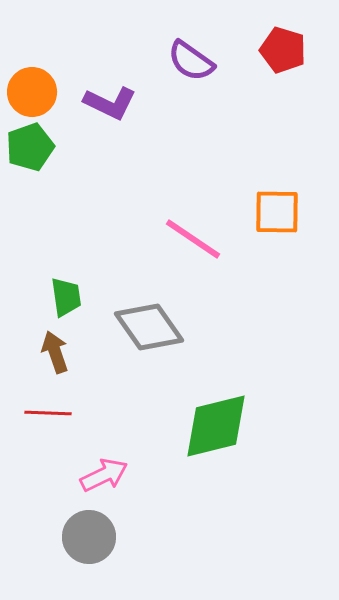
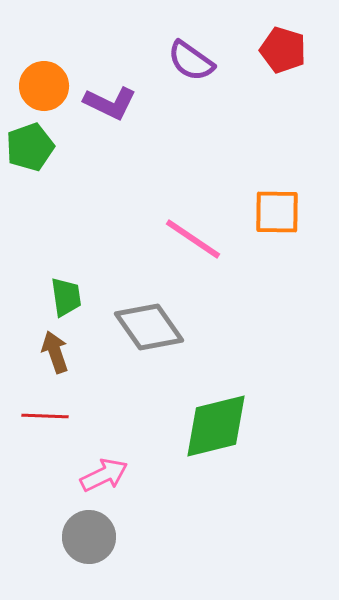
orange circle: moved 12 px right, 6 px up
red line: moved 3 px left, 3 px down
